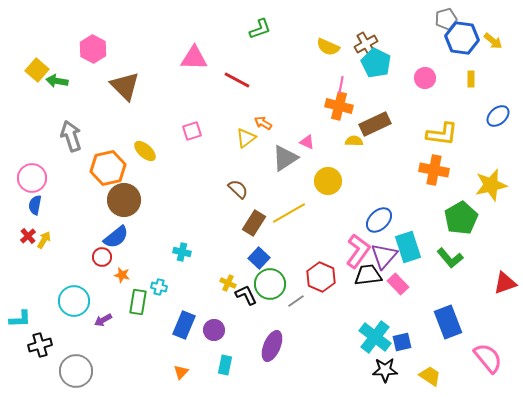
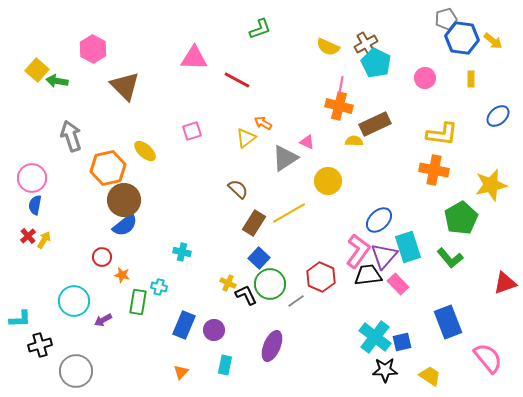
blue semicircle at (116, 237): moved 9 px right, 12 px up
